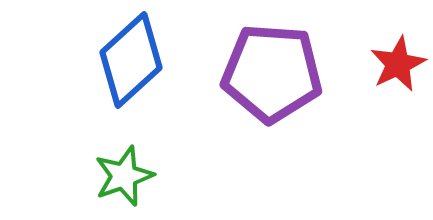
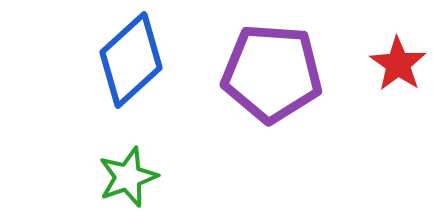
red star: rotated 12 degrees counterclockwise
green star: moved 4 px right, 1 px down
